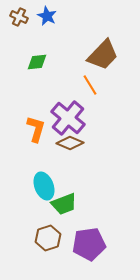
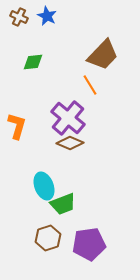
green diamond: moved 4 px left
orange L-shape: moved 19 px left, 3 px up
green trapezoid: moved 1 px left
